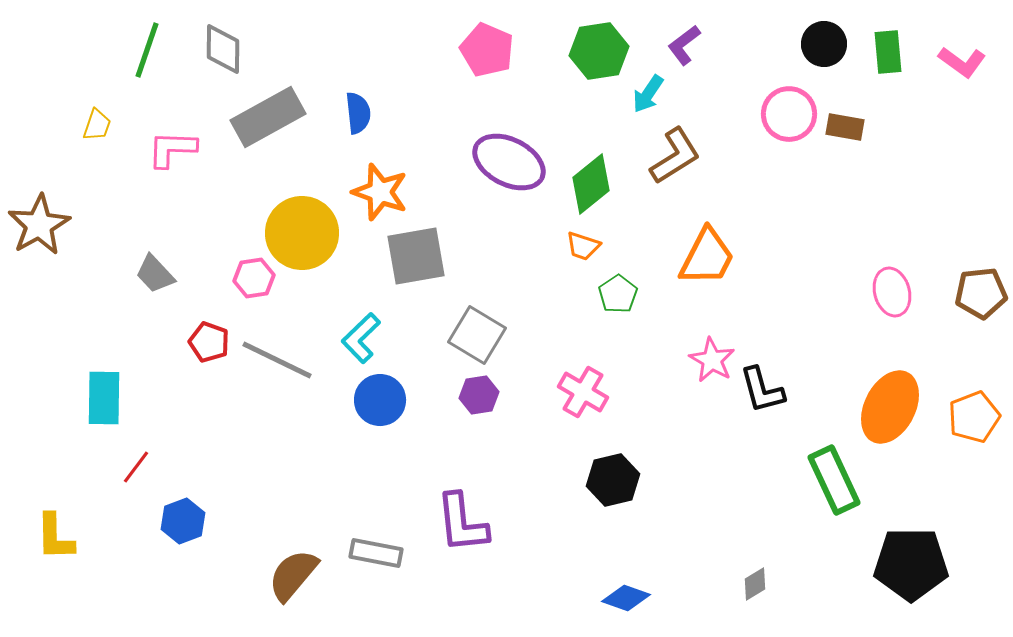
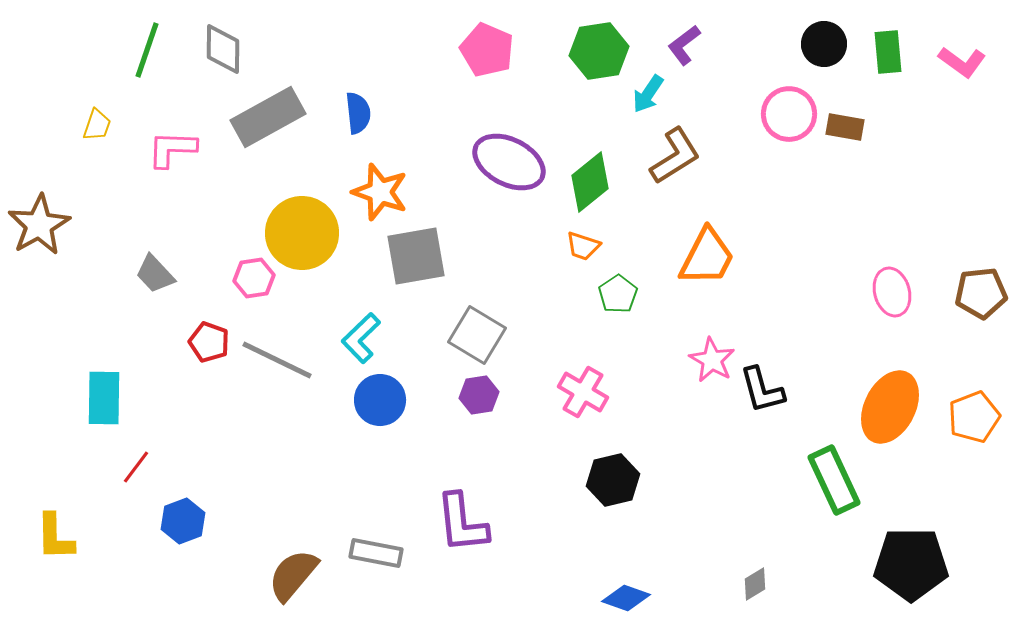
green diamond at (591, 184): moved 1 px left, 2 px up
